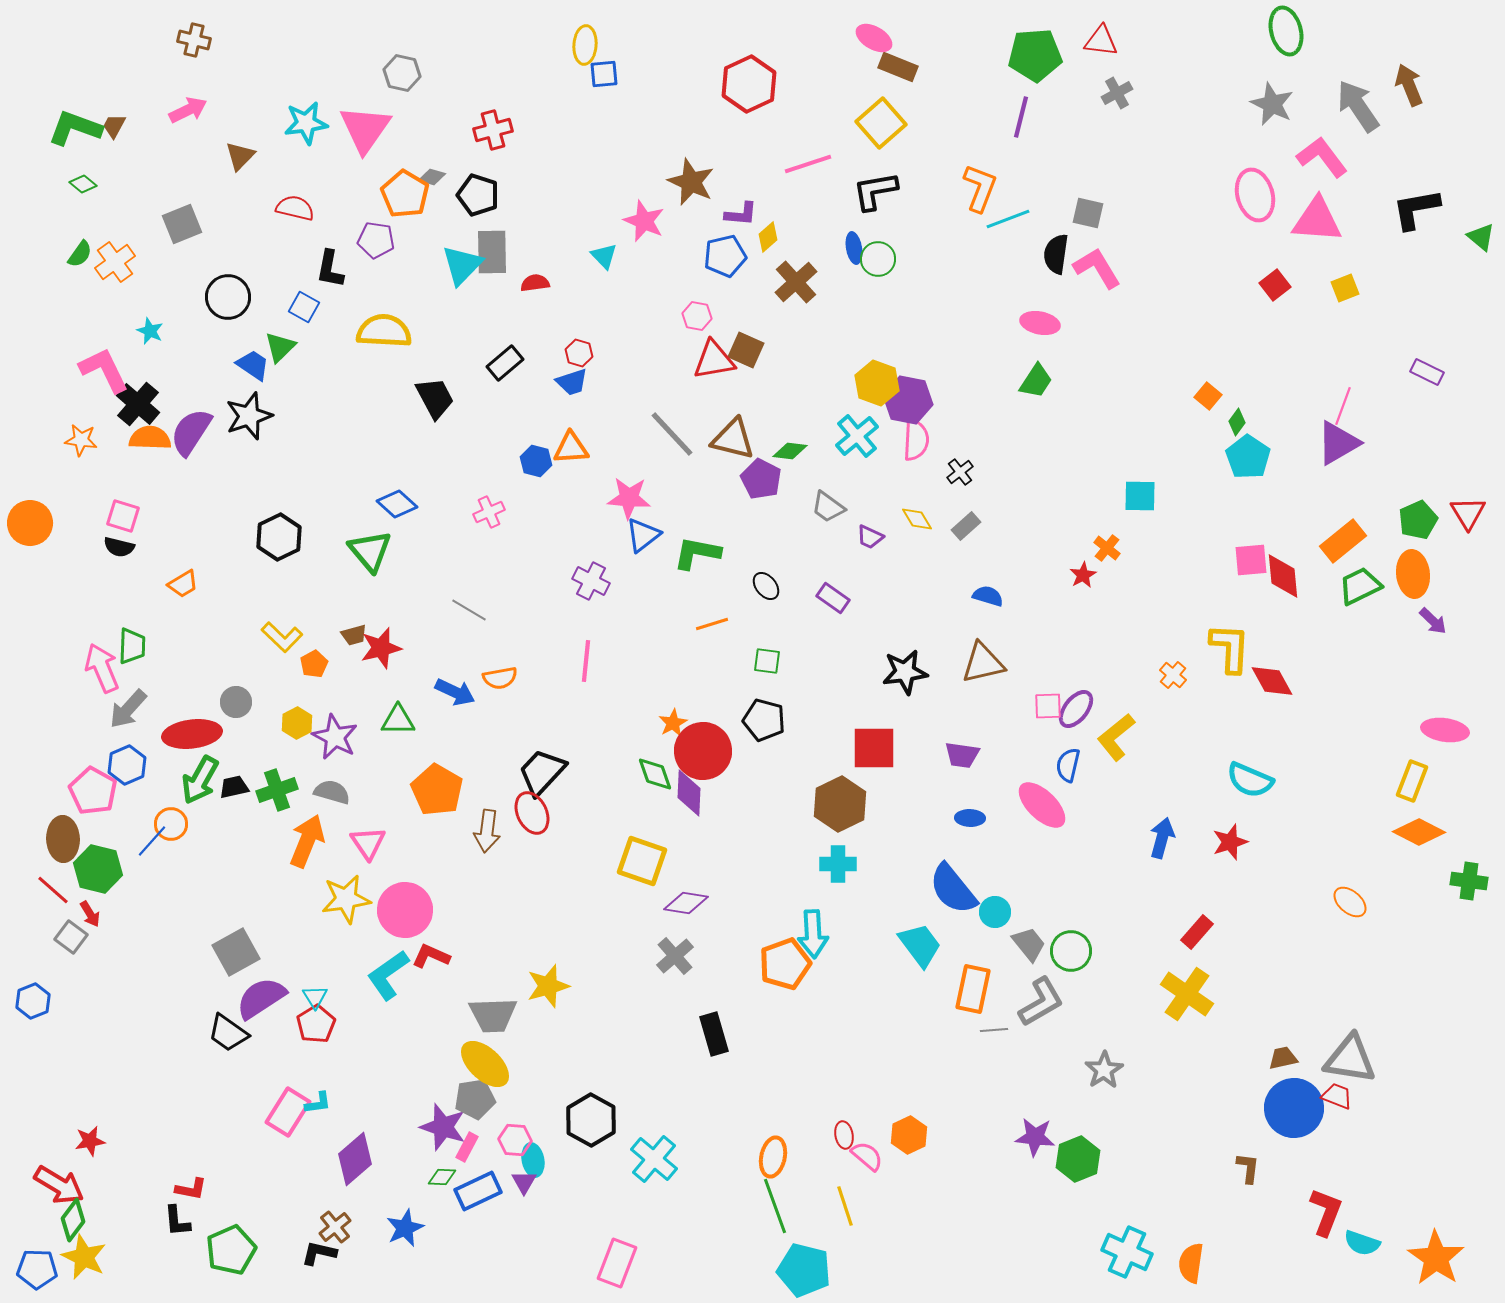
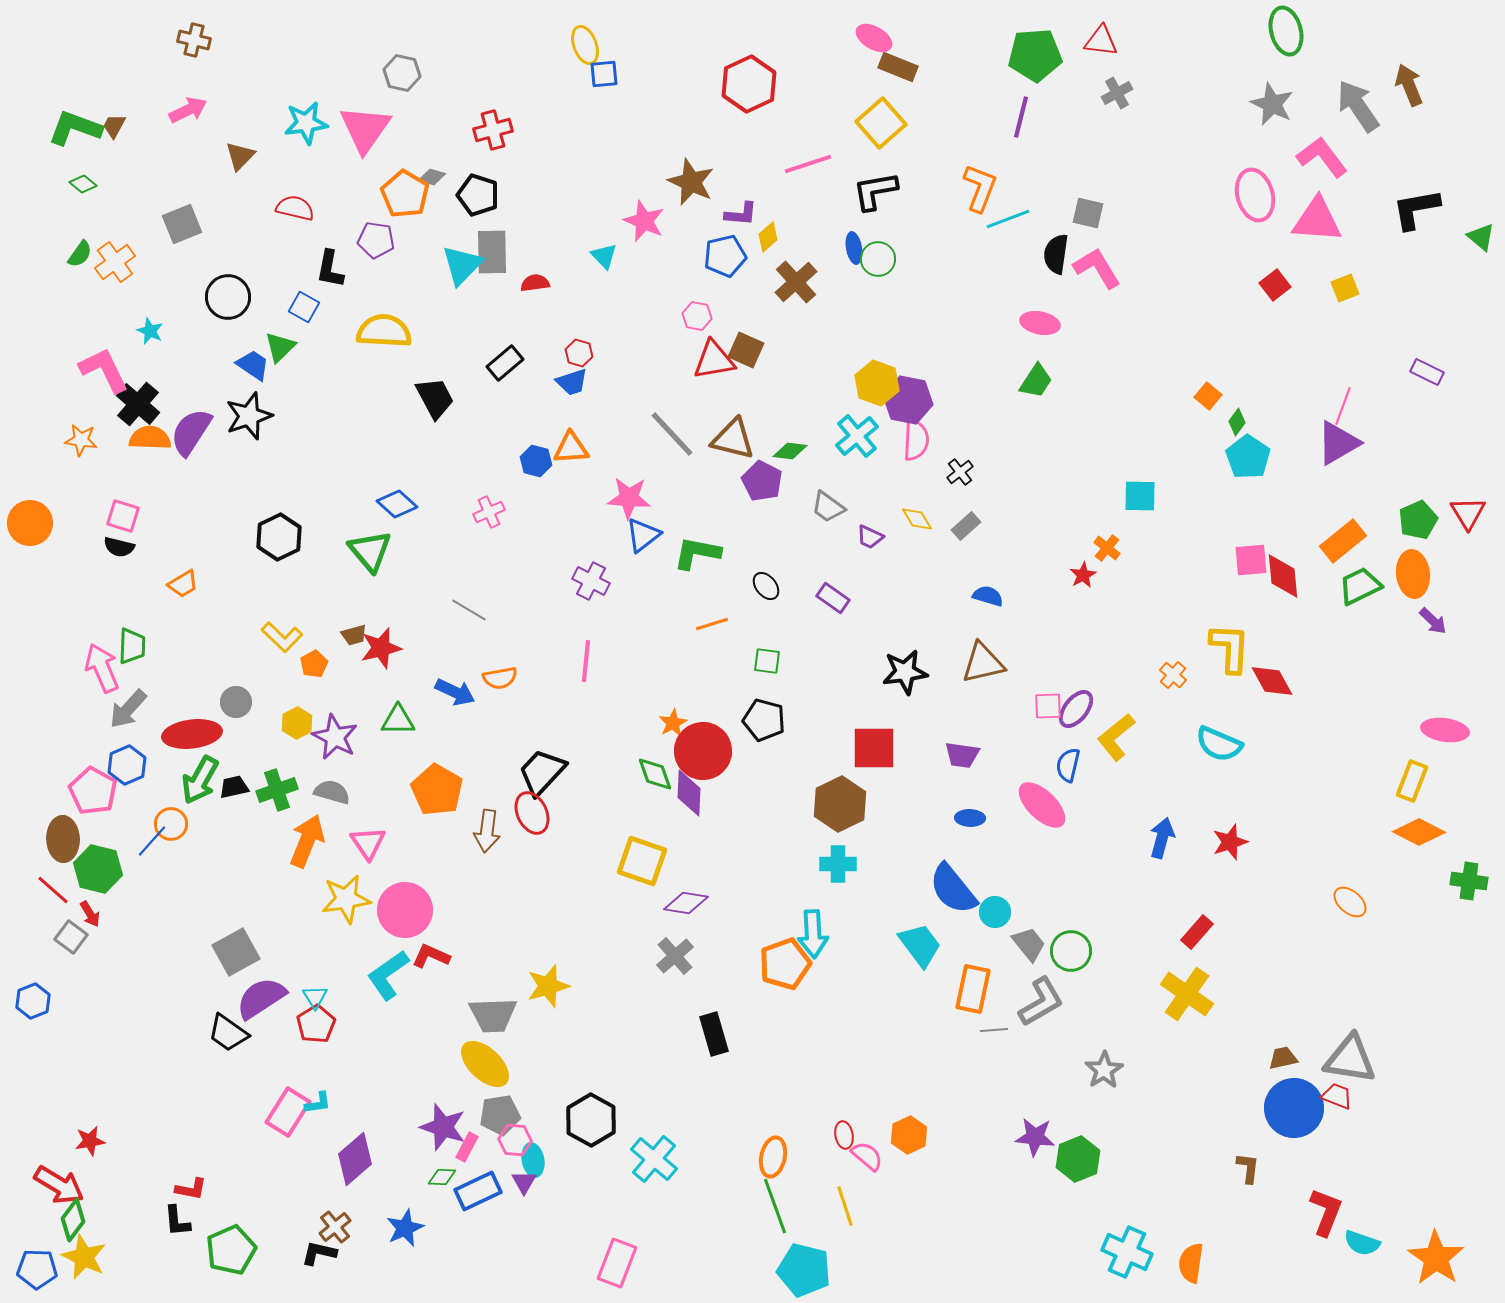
yellow ellipse at (585, 45): rotated 24 degrees counterclockwise
purple pentagon at (761, 479): moved 1 px right, 2 px down
cyan semicircle at (1250, 780): moved 31 px left, 36 px up
gray pentagon at (475, 1099): moved 25 px right, 16 px down
